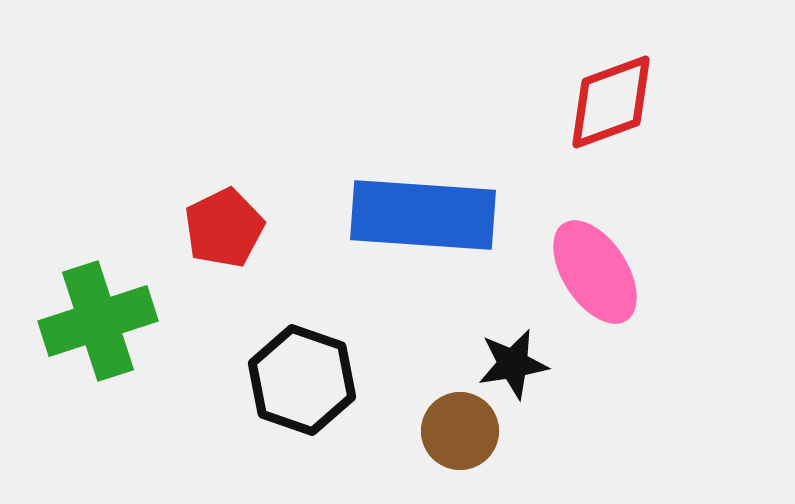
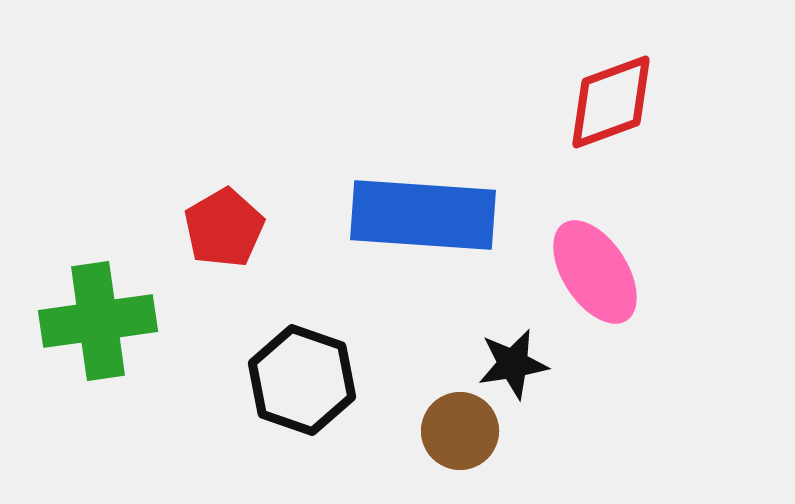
red pentagon: rotated 4 degrees counterclockwise
green cross: rotated 10 degrees clockwise
